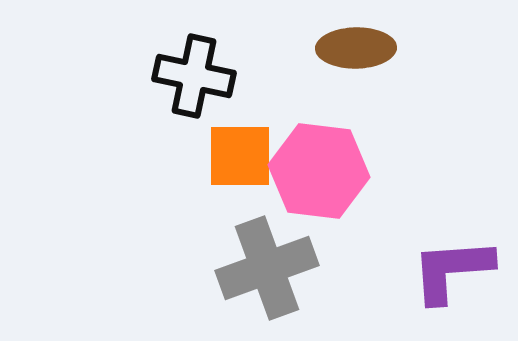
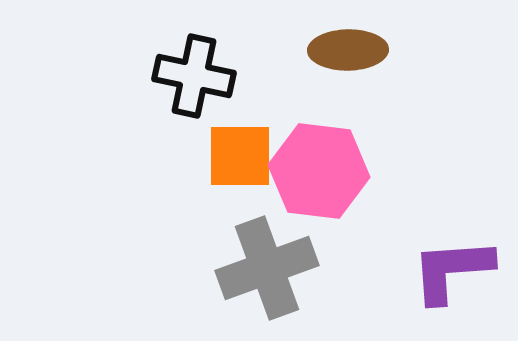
brown ellipse: moved 8 px left, 2 px down
